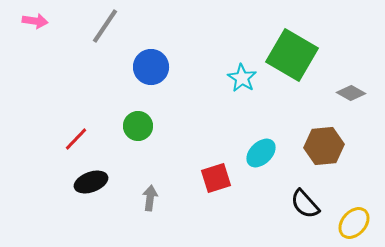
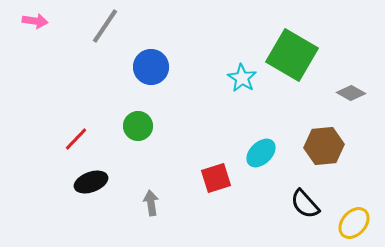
gray arrow: moved 1 px right, 5 px down; rotated 15 degrees counterclockwise
